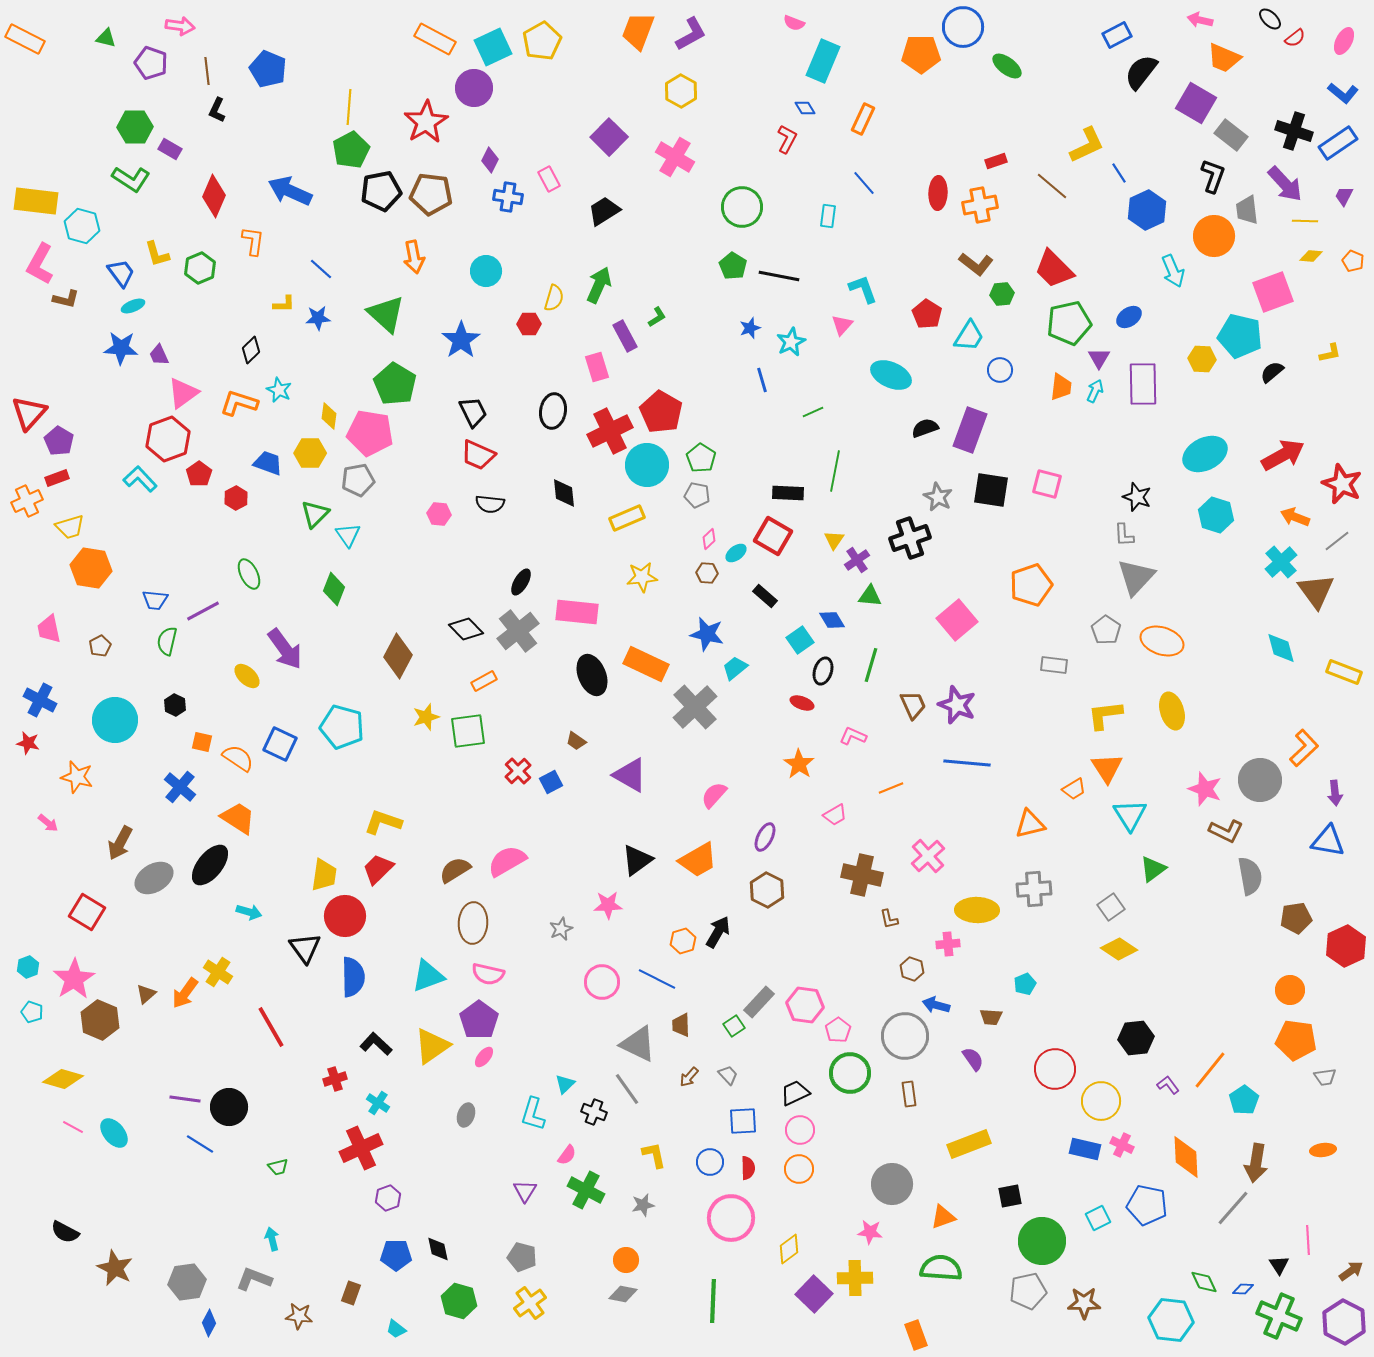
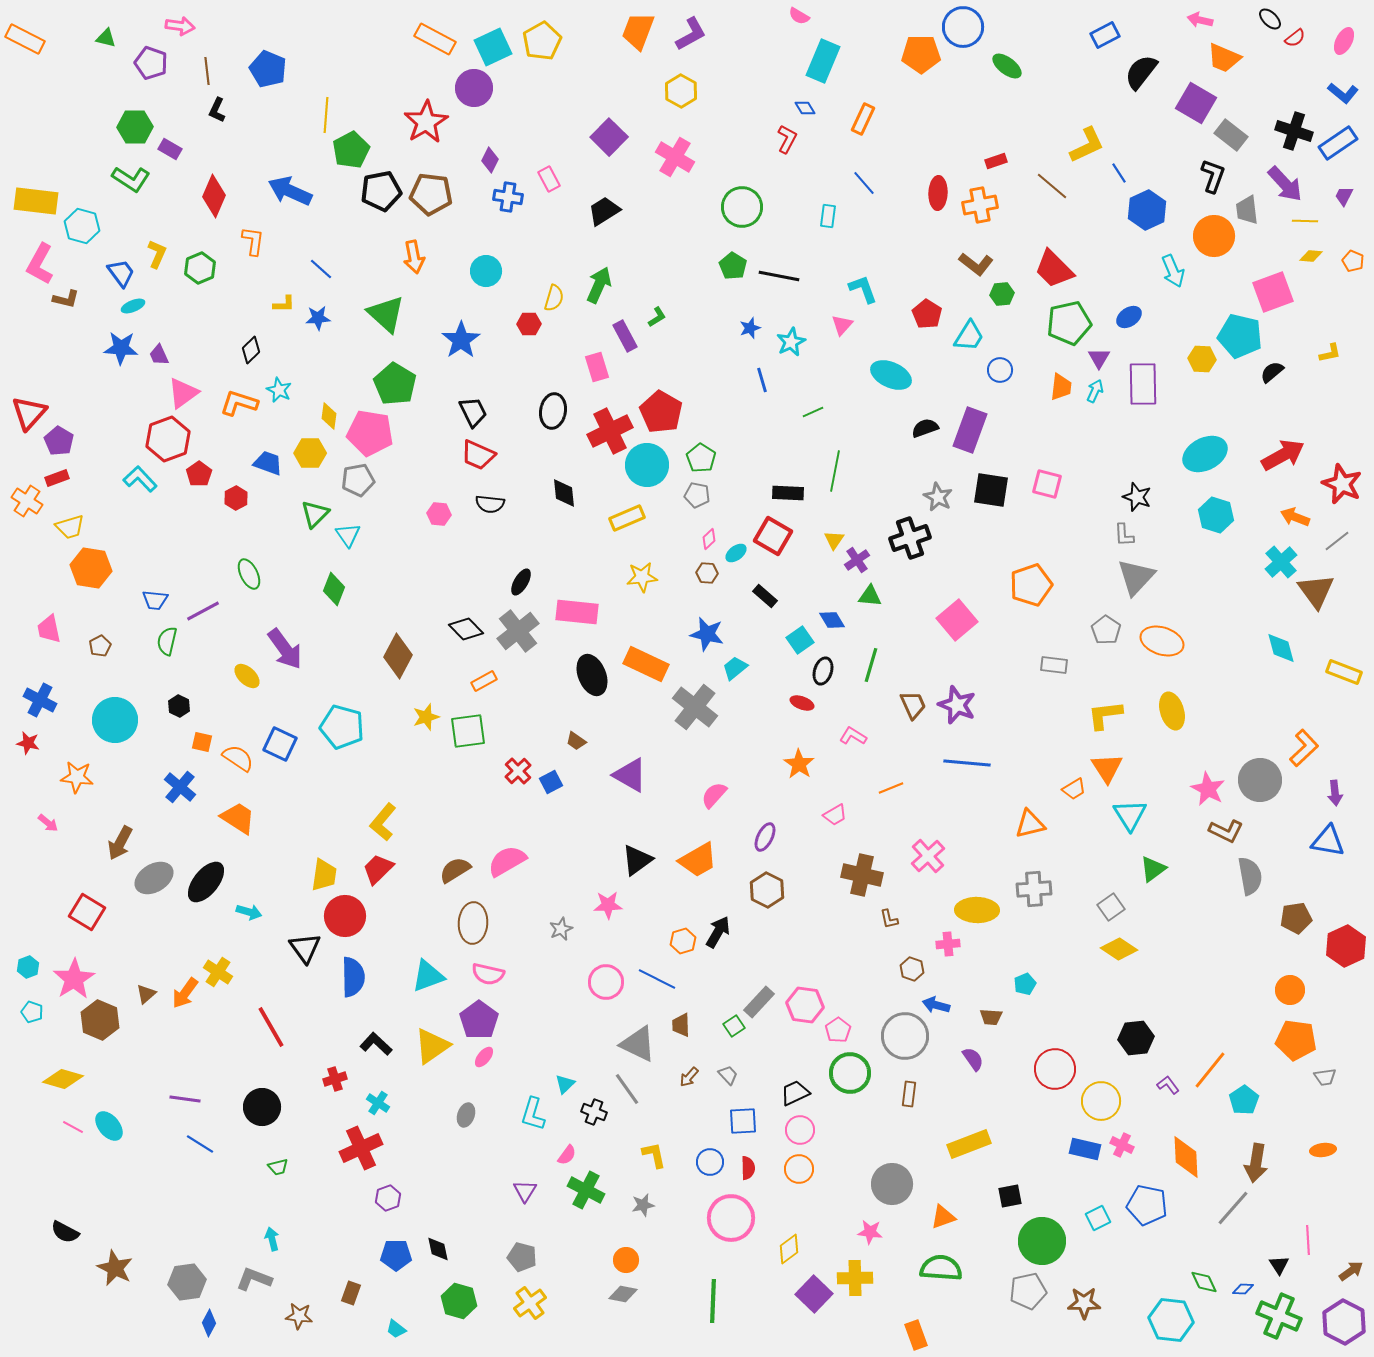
pink semicircle at (794, 23): moved 5 px right, 7 px up; rotated 10 degrees clockwise
blue rectangle at (1117, 35): moved 12 px left
yellow line at (349, 107): moved 23 px left, 8 px down
yellow L-shape at (157, 254): rotated 140 degrees counterclockwise
orange cross at (27, 501): rotated 32 degrees counterclockwise
black hexagon at (175, 705): moved 4 px right, 1 px down
gray cross at (695, 707): rotated 9 degrees counterclockwise
pink L-shape at (853, 736): rotated 8 degrees clockwise
orange star at (77, 777): rotated 8 degrees counterclockwise
pink star at (1205, 789): moved 3 px right; rotated 8 degrees clockwise
yellow L-shape at (383, 822): rotated 69 degrees counterclockwise
black ellipse at (210, 865): moved 4 px left, 17 px down
pink circle at (602, 982): moved 4 px right
brown rectangle at (909, 1094): rotated 15 degrees clockwise
black circle at (229, 1107): moved 33 px right
cyan ellipse at (114, 1133): moved 5 px left, 7 px up
